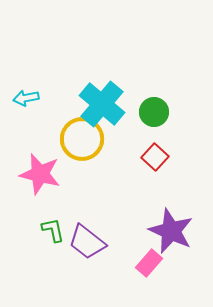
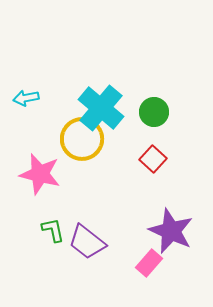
cyan cross: moved 1 px left, 4 px down
red square: moved 2 px left, 2 px down
